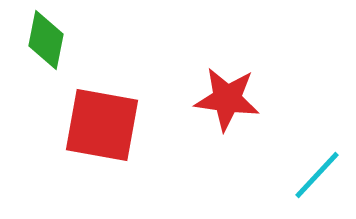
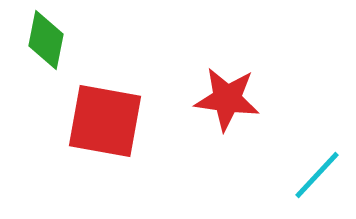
red square: moved 3 px right, 4 px up
